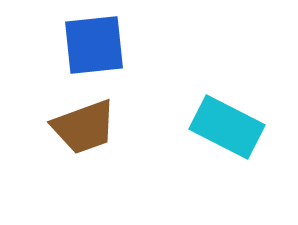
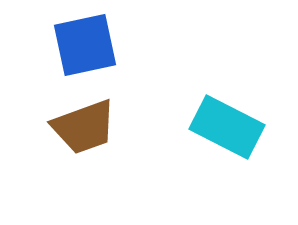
blue square: moved 9 px left; rotated 6 degrees counterclockwise
